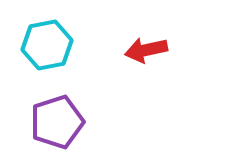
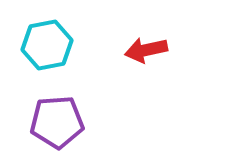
purple pentagon: rotated 14 degrees clockwise
